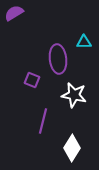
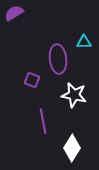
purple line: rotated 25 degrees counterclockwise
